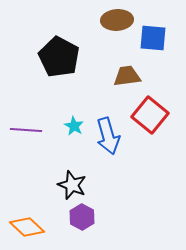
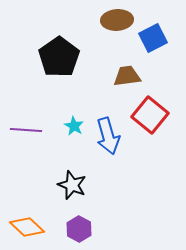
blue square: rotated 32 degrees counterclockwise
black pentagon: rotated 9 degrees clockwise
purple hexagon: moved 3 px left, 12 px down
